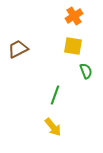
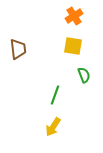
brown trapezoid: rotated 110 degrees clockwise
green semicircle: moved 2 px left, 4 px down
yellow arrow: rotated 72 degrees clockwise
